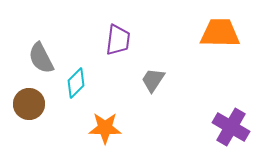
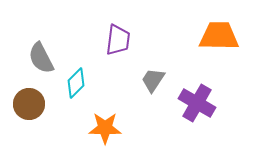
orange trapezoid: moved 1 px left, 3 px down
purple cross: moved 34 px left, 24 px up
